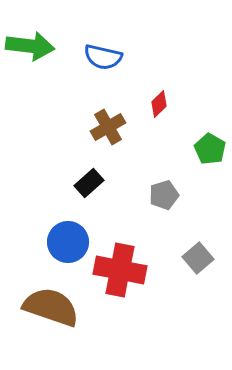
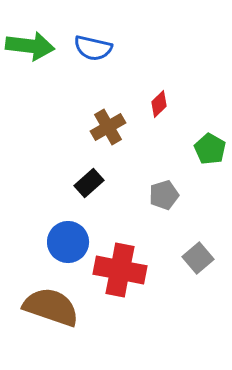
blue semicircle: moved 10 px left, 9 px up
